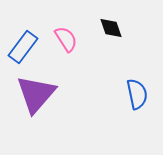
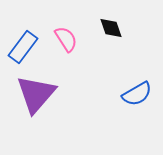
blue semicircle: rotated 72 degrees clockwise
